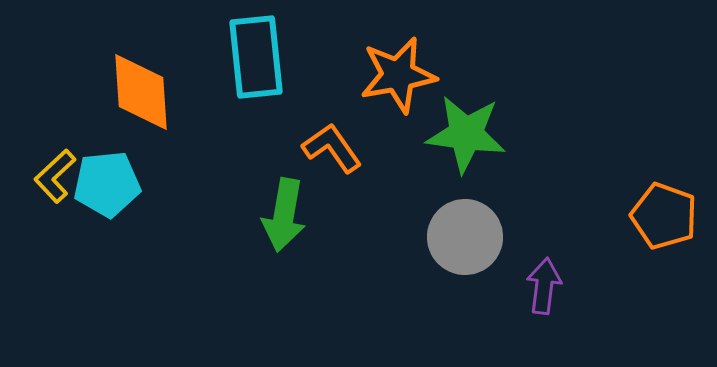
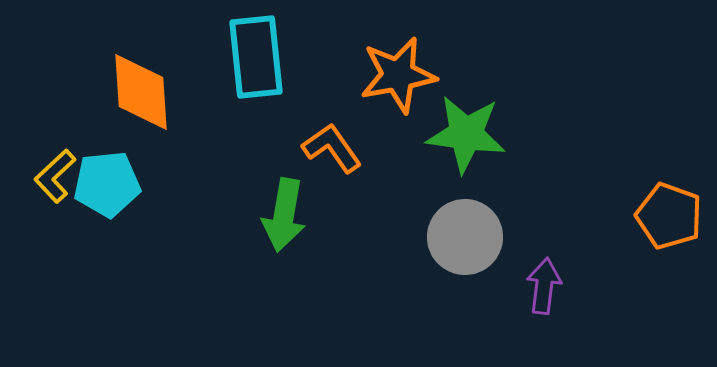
orange pentagon: moved 5 px right
